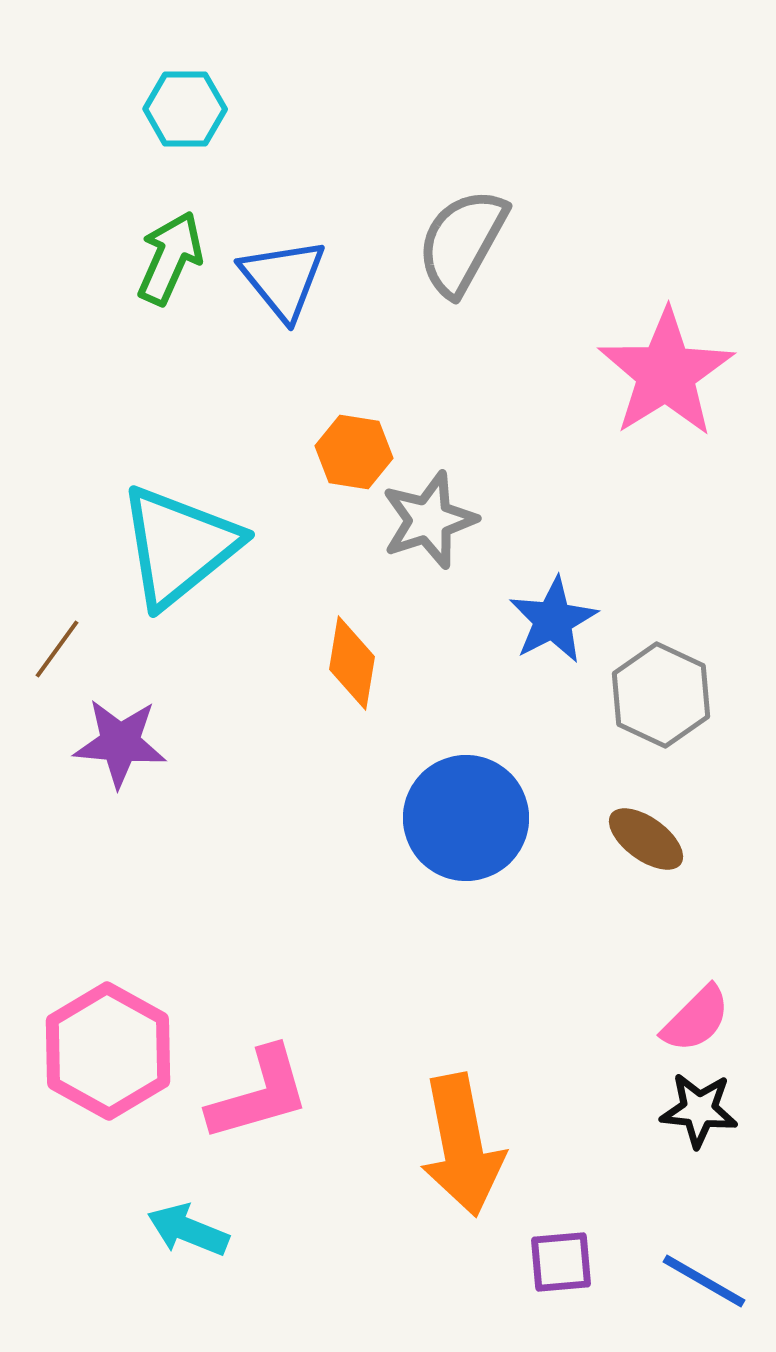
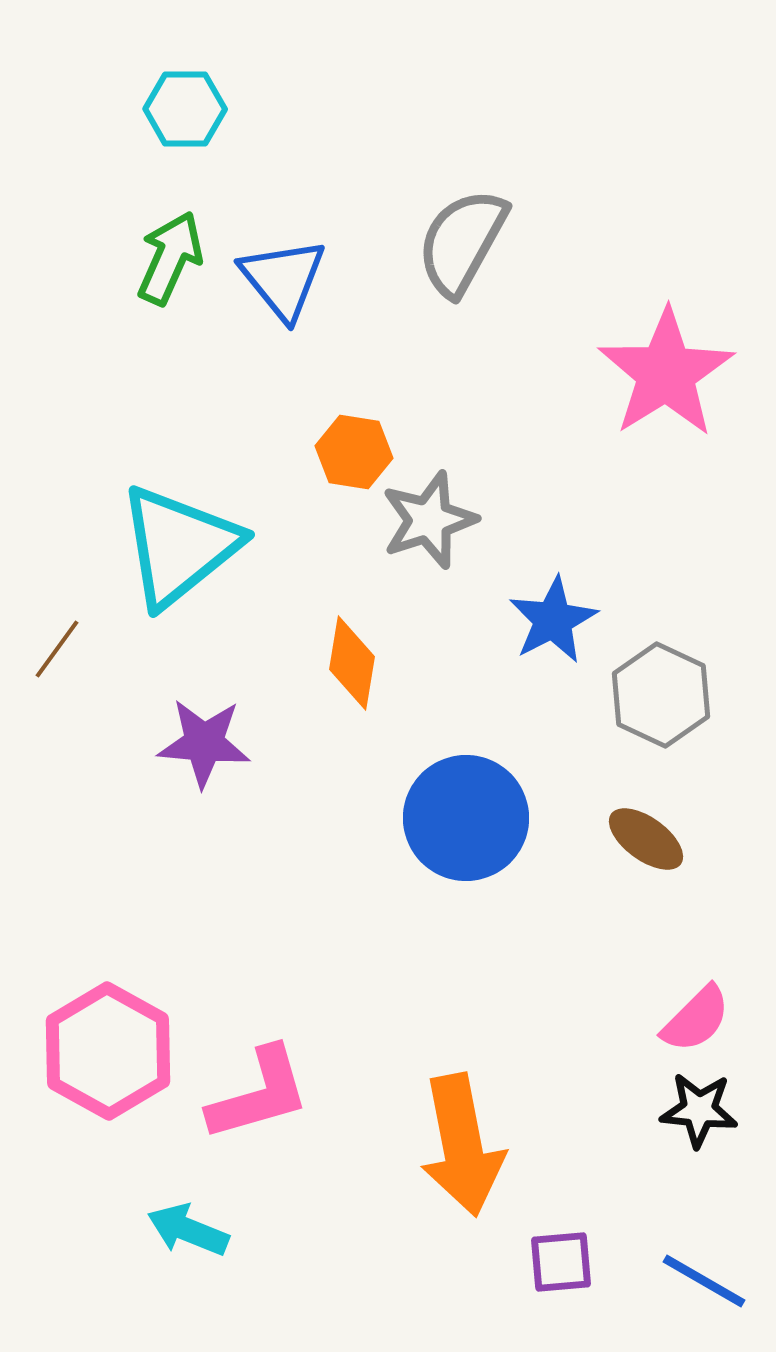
purple star: moved 84 px right
